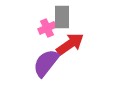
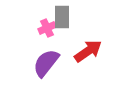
red arrow: moved 18 px right, 7 px down
